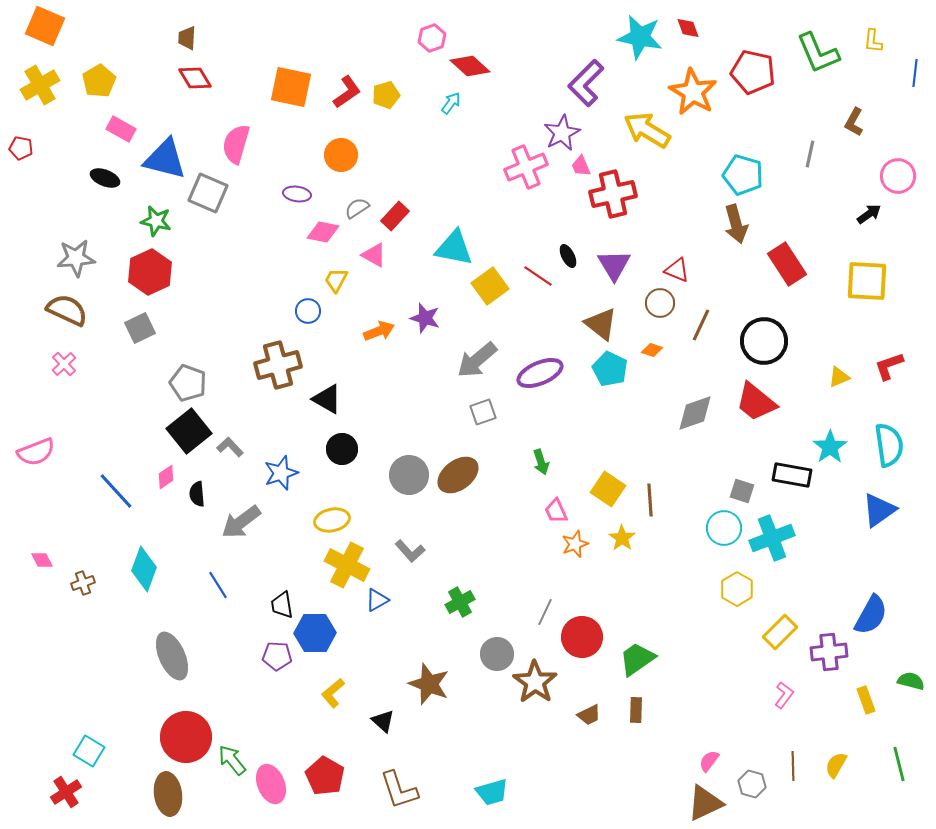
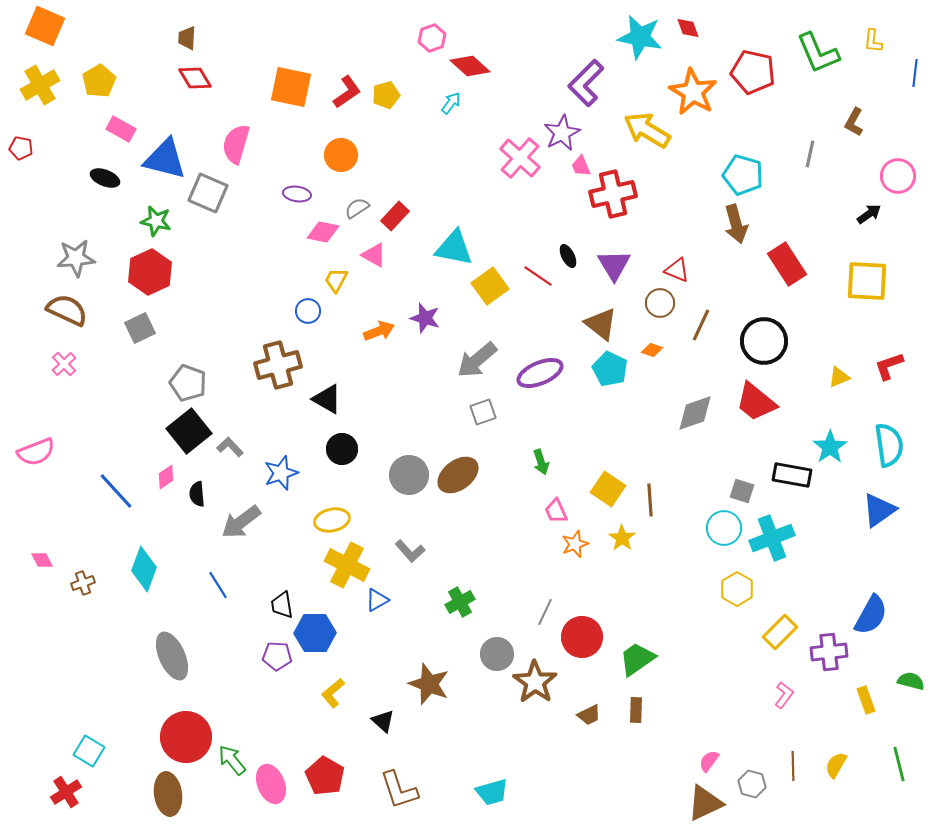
pink cross at (526, 167): moved 6 px left, 9 px up; rotated 27 degrees counterclockwise
